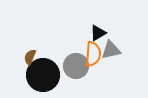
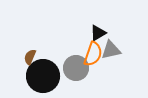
orange semicircle: rotated 15 degrees clockwise
gray circle: moved 2 px down
black circle: moved 1 px down
